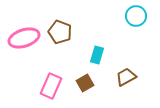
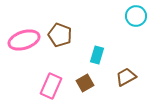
brown pentagon: moved 3 px down
pink ellipse: moved 2 px down
